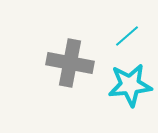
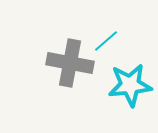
cyan line: moved 21 px left, 5 px down
